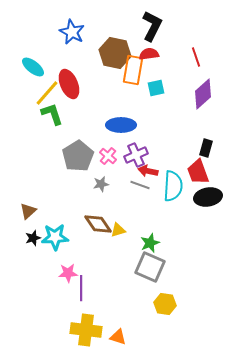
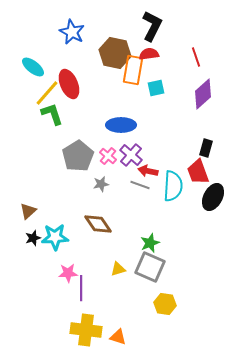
purple cross: moved 5 px left; rotated 25 degrees counterclockwise
black ellipse: moved 5 px right; rotated 52 degrees counterclockwise
yellow triangle: moved 39 px down
